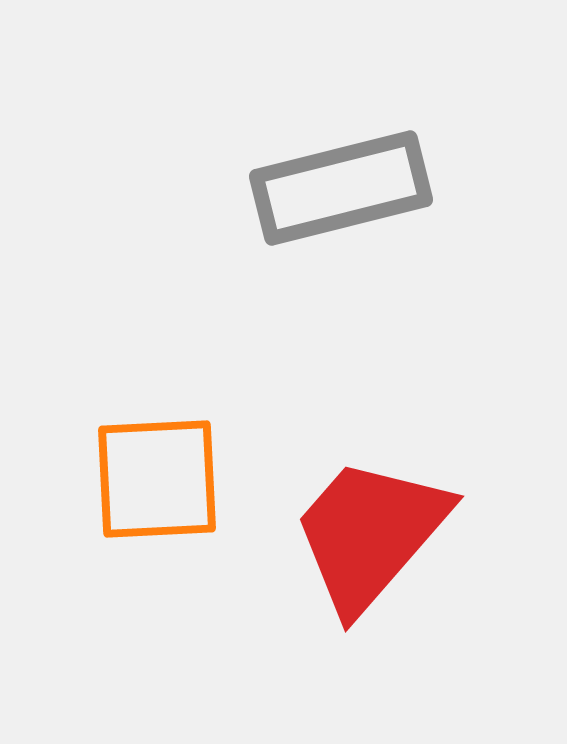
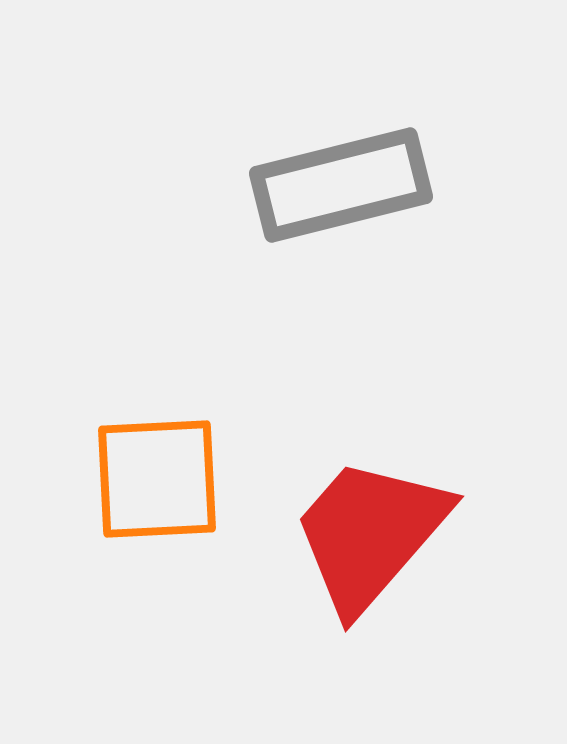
gray rectangle: moved 3 px up
